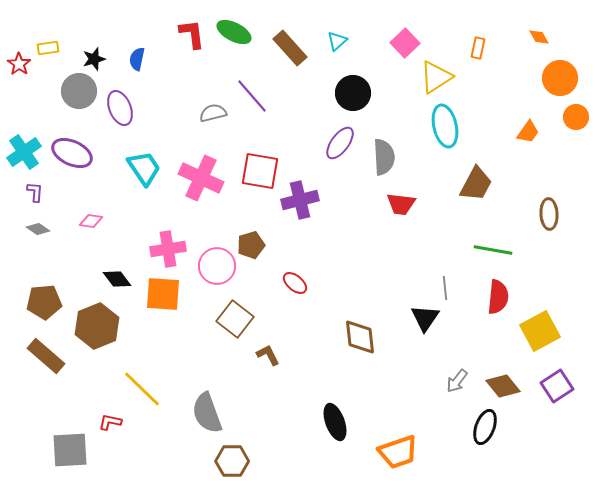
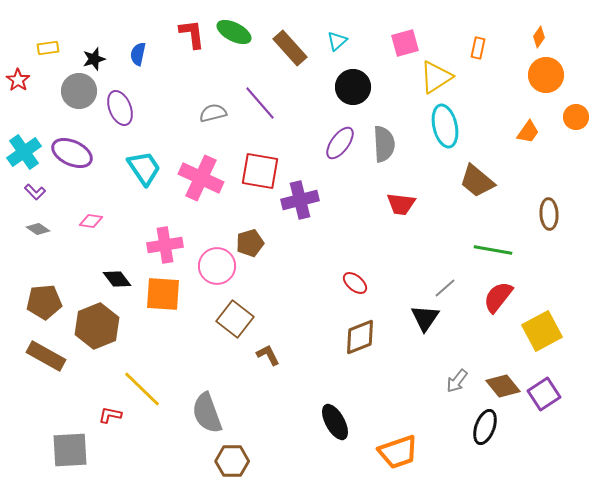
orange diamond at (539, 37): rotated 65 degrees clockwise
pink square at (405, 43): rotated 28 degrees clockwise
blue semicircle at (137, 59): moved 1 px right, 5 px up
red star at (19, 64): moved 1 px left, 16 px down
orange circle at (560, 78): moved 14 px left, 3 px up
black circle at (353, 93): moved 6 px up
purple line at (252, 96): moved 8 px right, 7 px down
gray semicircle at (384, 157): moved 13 px up
brown trapezoid at (476, 184): moved 1 px right, 3 px up; rotated 102 degrees clockwise
purple L-shape at (35, 192): rotated 130 degrees clockwise
brown pentagon at (251, 245): moved 1 px left, 2 px up
pink cross at (168, 249): moved 3 px left, 4 px up
red ellipse at (295, 283): moved 60 px right
gray line at (445, 288): rotated 55 degrees clockwise
red semicircle at (498, 297): rotated 148 degrees counterclockwise
yellow square at (540, 331): moved 2 px right
brown diamond at (360, 337): rotated 75 degrees clockwise
brown rectangle at (46, 356): rotated 12 degrees counterclockwise
purple square at (557, 386): moved 13 px left, 8 px down
red L-shape at (110, 422): moved 7 px up
black ellipse at (335, 422): rotated 9 degrees counterclockwise
